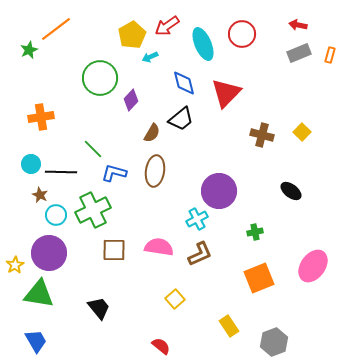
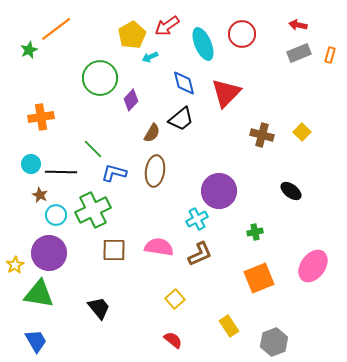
red semicircle at (161, 346): moved 12 px right, 6 px up
